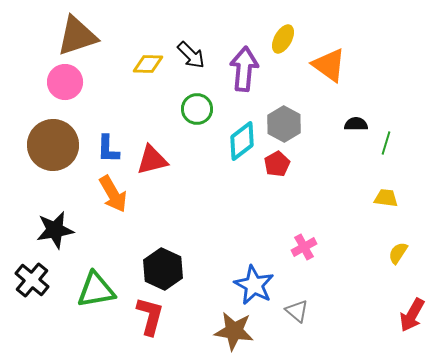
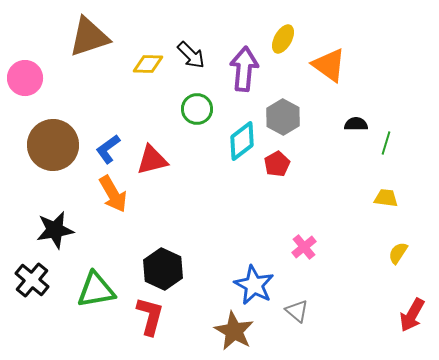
brown triangle: moved 12 px right, 1 px down
pink circle: moved 40 px left, 4 px up
gray hexagon: moved 1 px left, 7 px up
blue L-shape: rotated 52 degrees clockwise
pink cross: rotated 10 degrees counterclockwise
brown star: rotated 21 degrees clockwise
